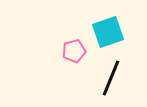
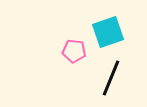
pink pentagon: rotated 20 degrees clockwise
